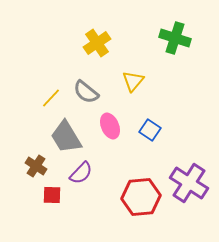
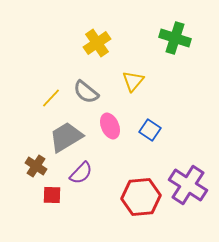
gray trapezoid: rotated 90 degrees clockwise
purple cross: moved 1 px left, 2 px down
